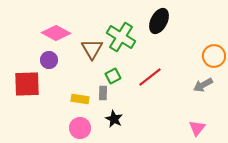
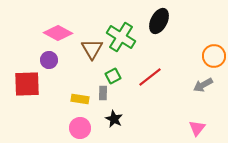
pink diamond: moved 2 px right
